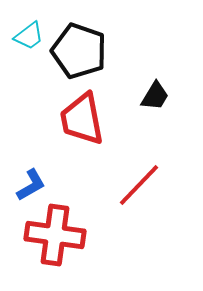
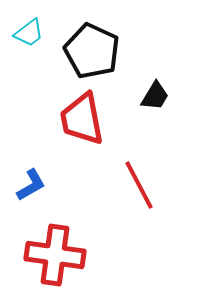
cyan trapezoid: moved 3 px up
black pentagon: moved 13 px right; rotated 6 degrees clockwise
red line: rotated 72 degrees counterclockwise
red cross: moved 20 px down
